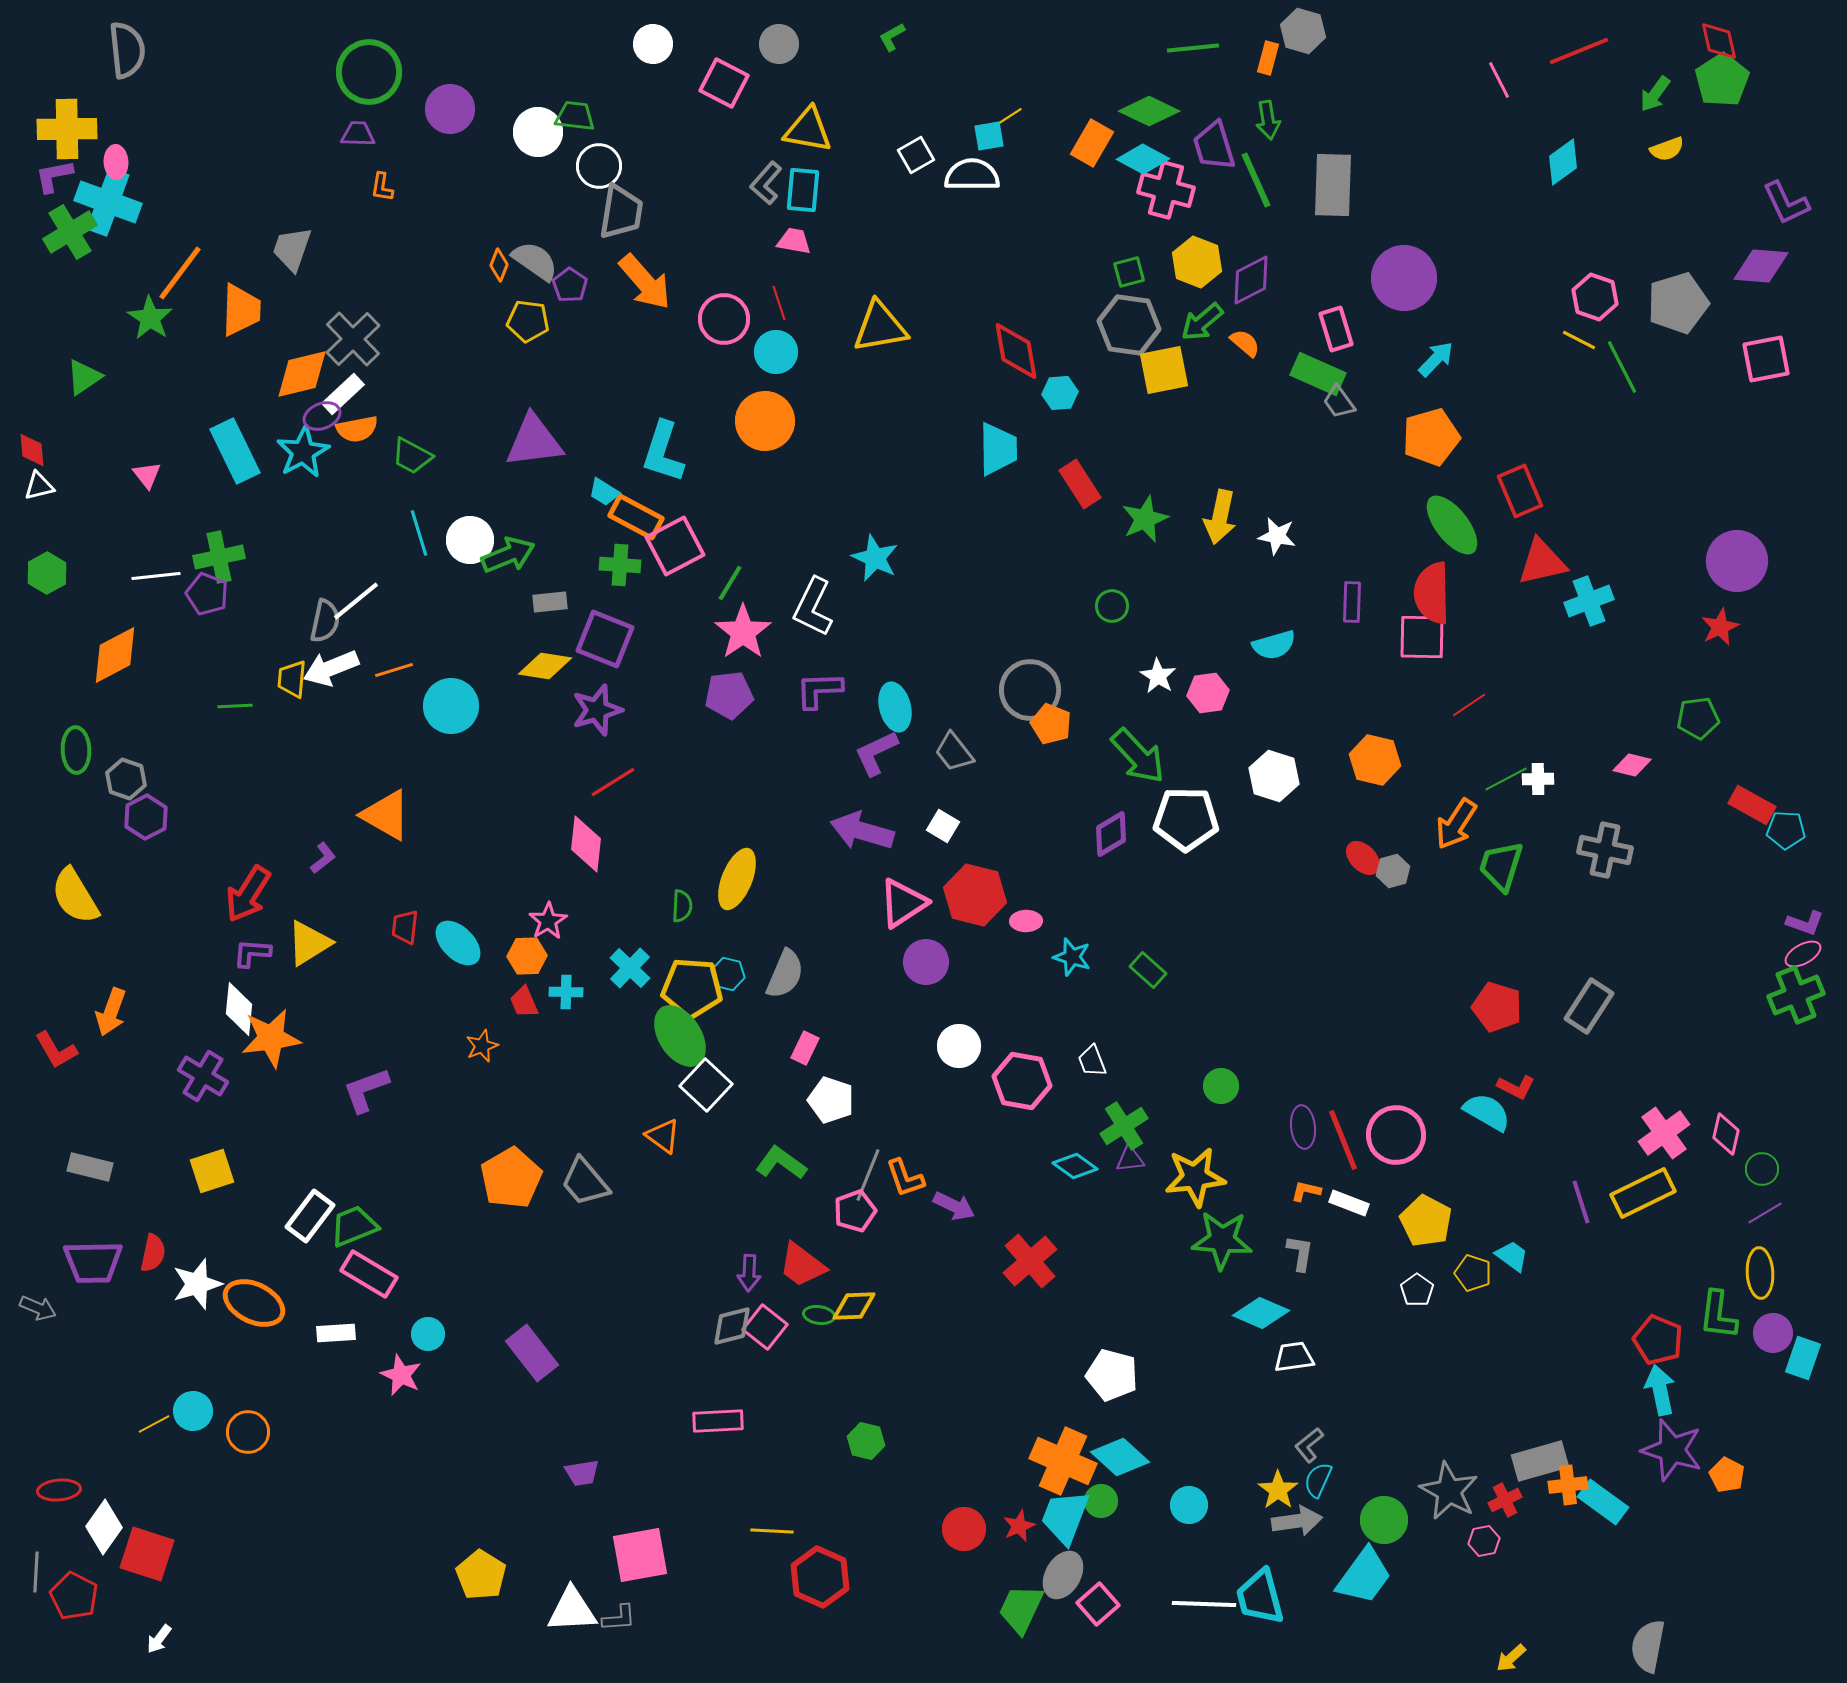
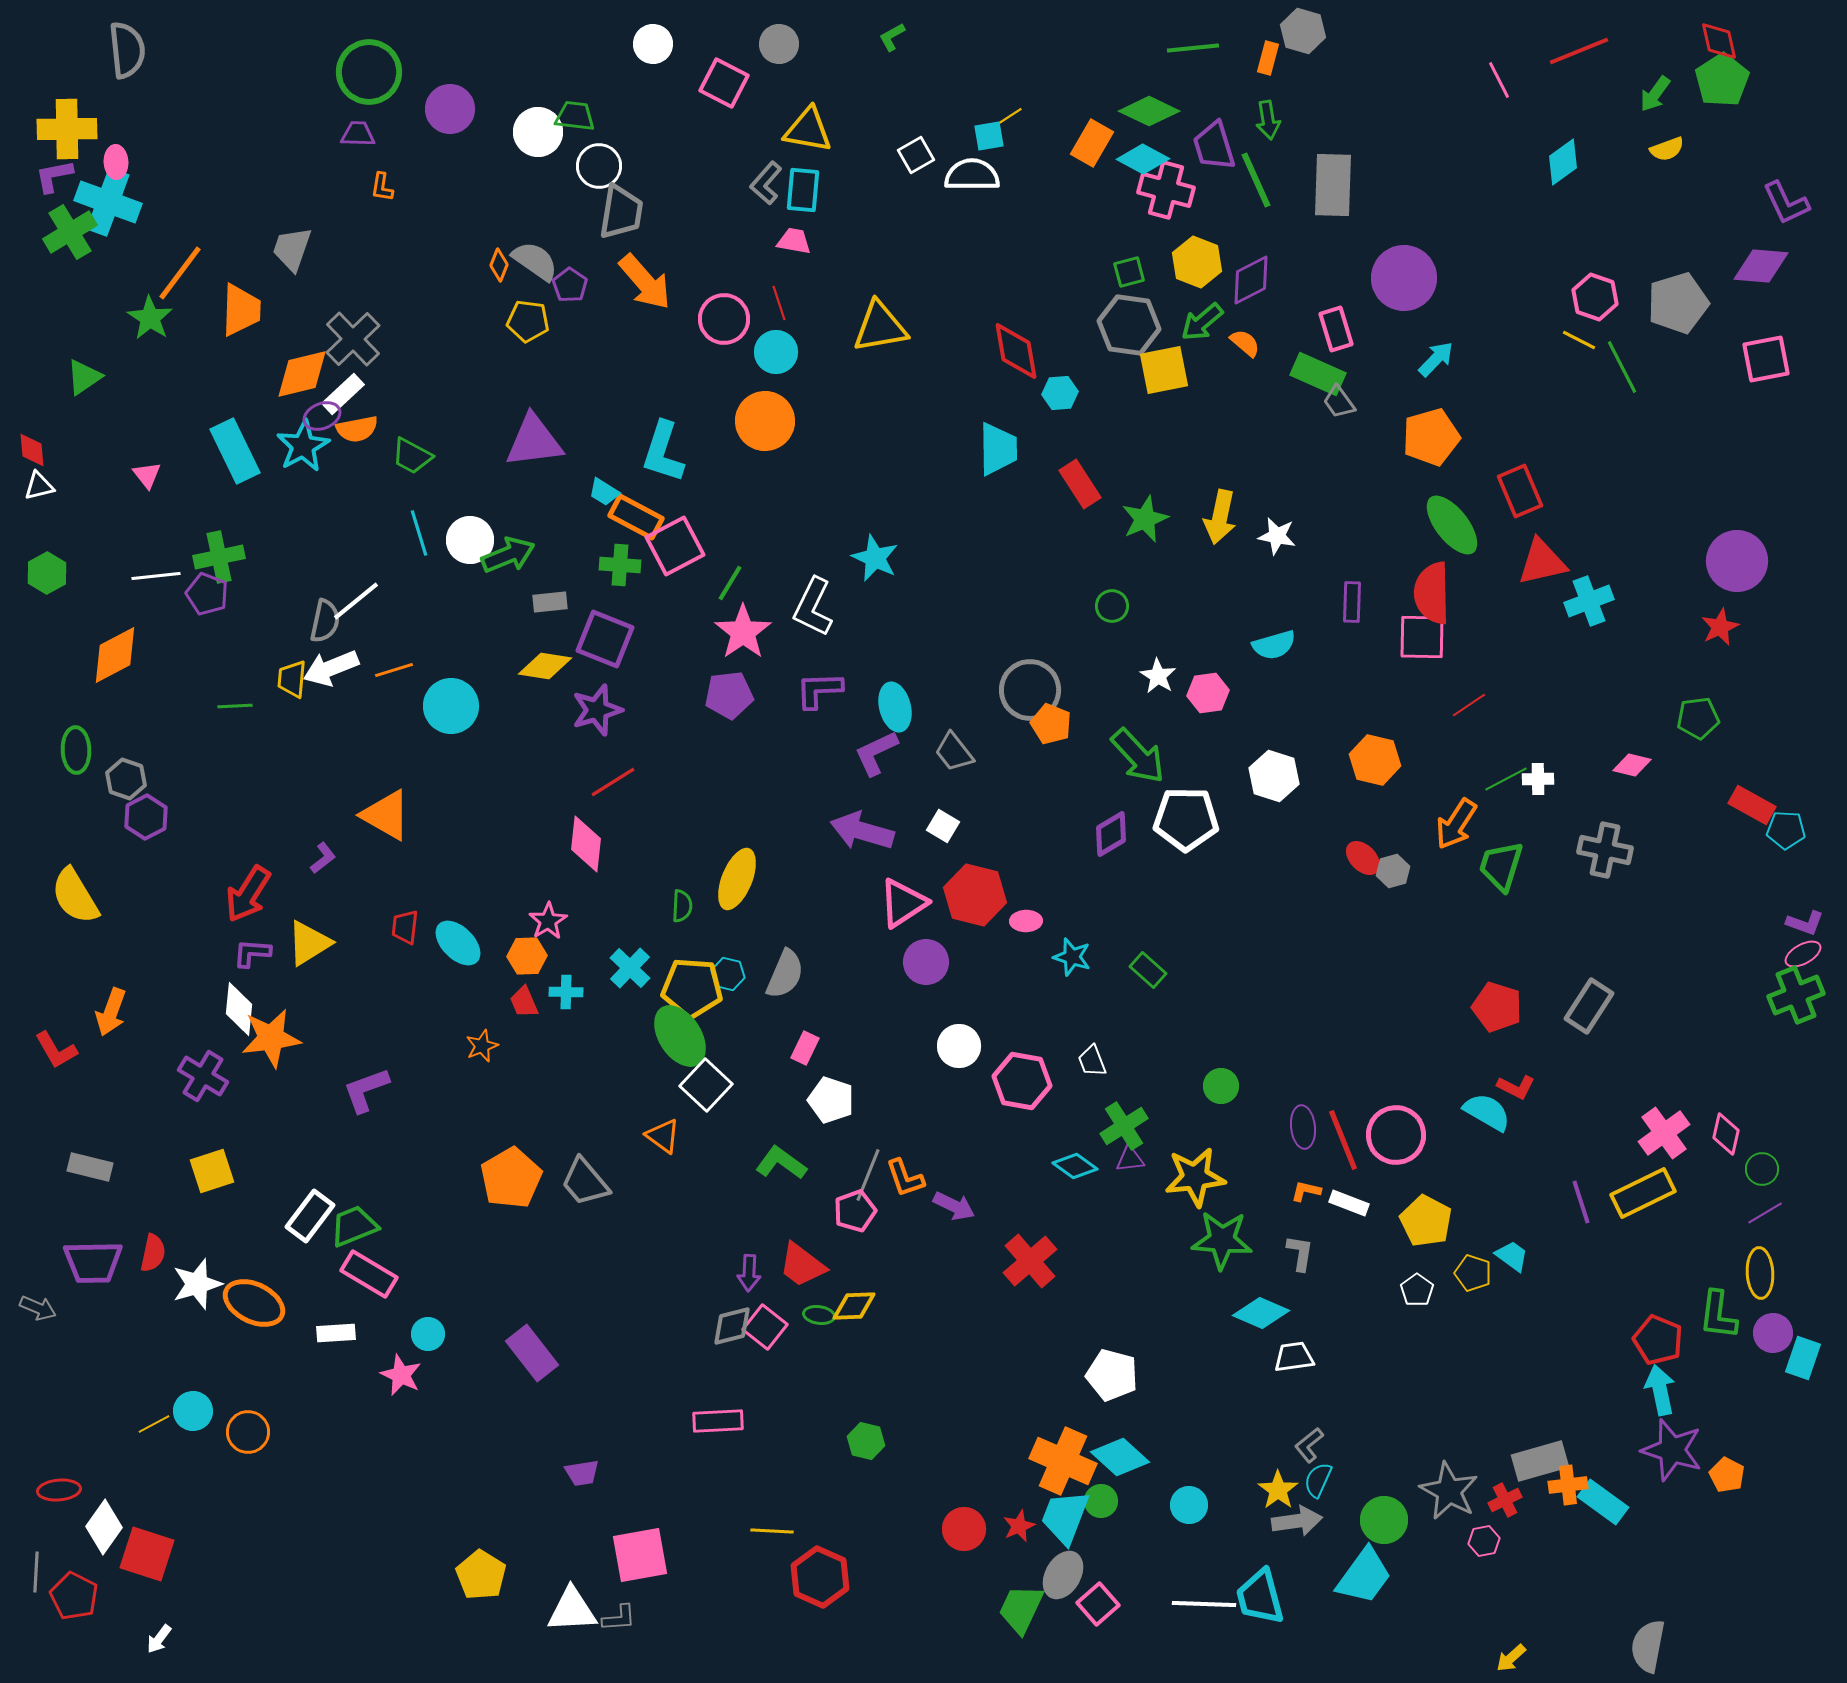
cyan star at (303, 452): moved 6 px up
